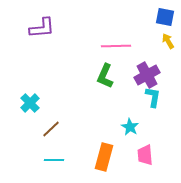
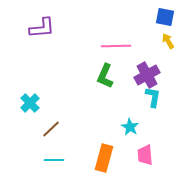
orange rectangle: moved 1 px down
